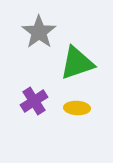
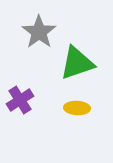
purple cross: moved 14 px left, 1 px up
